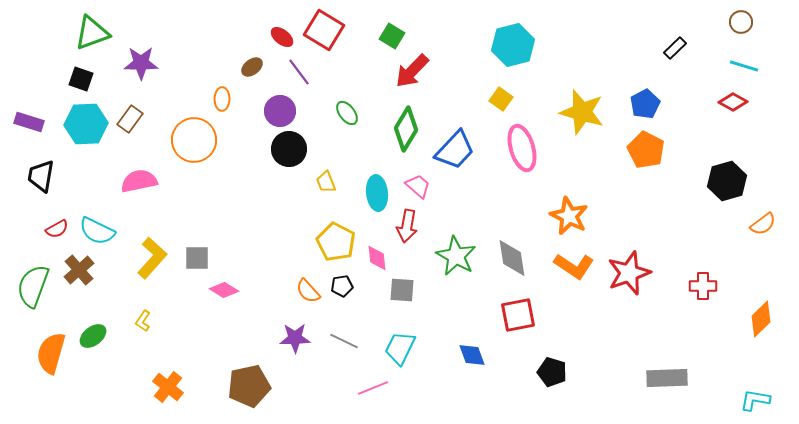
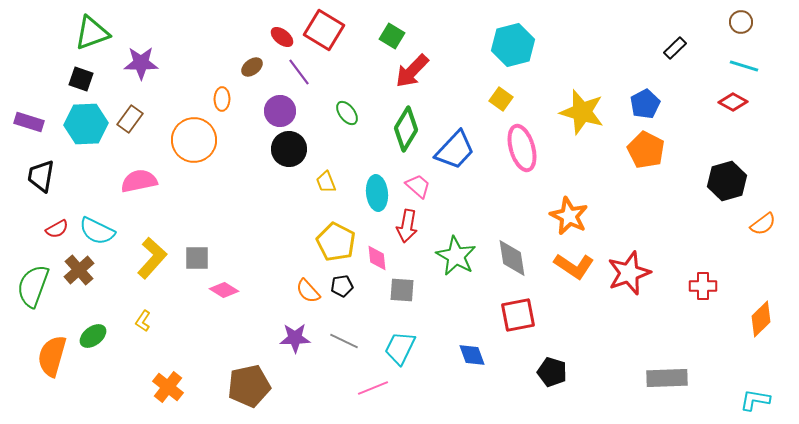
orange semicircle at (51, 353): moved 1 px right, 3 px down
